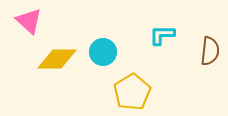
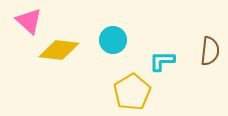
cyan L-shape: moved 26 px down
cyan circle: moved 10 px right, 12 px up
yellow diamond: moved 2 px right, 9 px up; rotated 6 degrees clockwise
